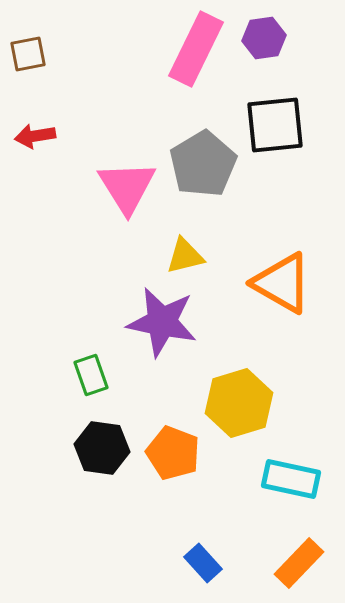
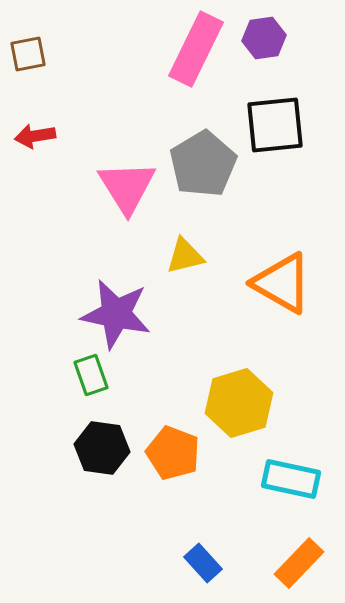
purple star: moved 46 px left, 8 px up
